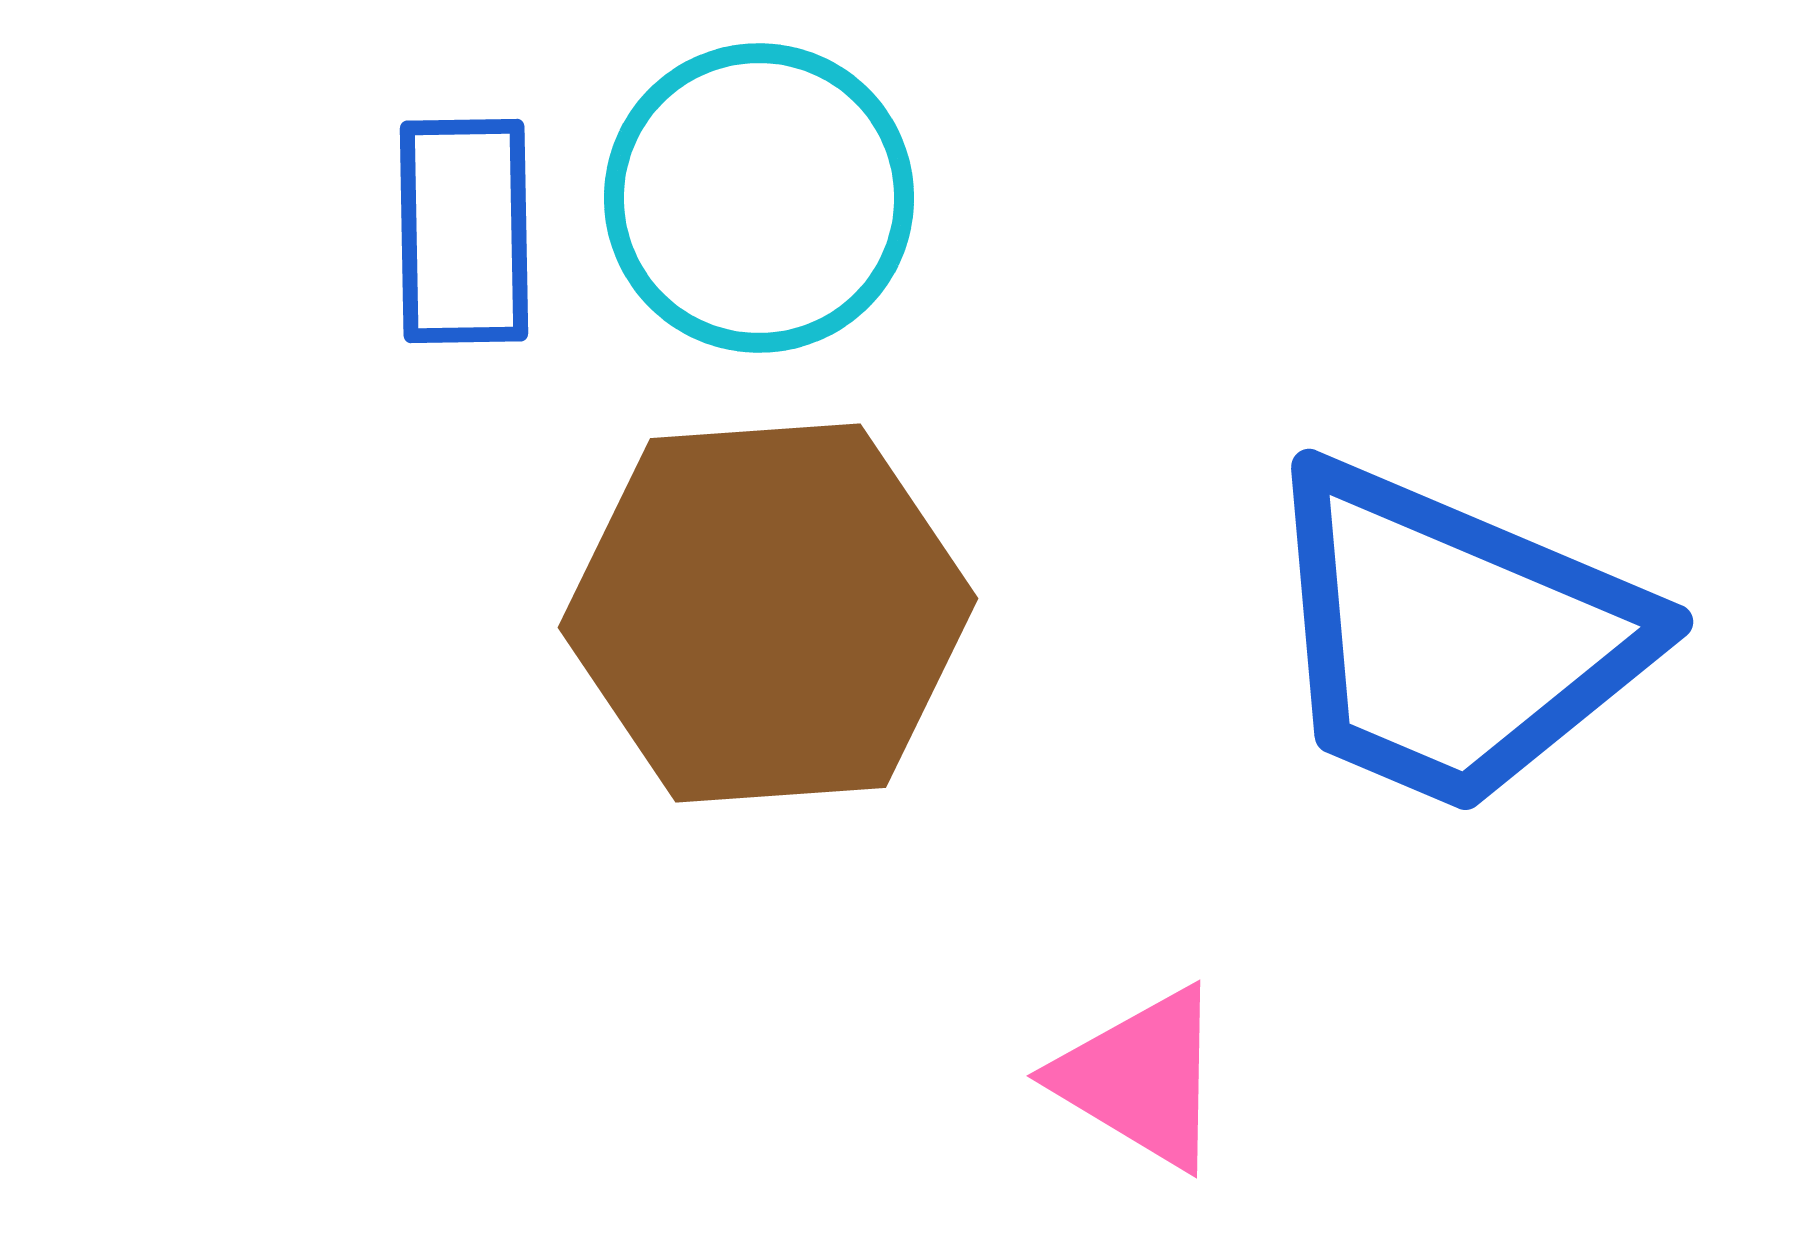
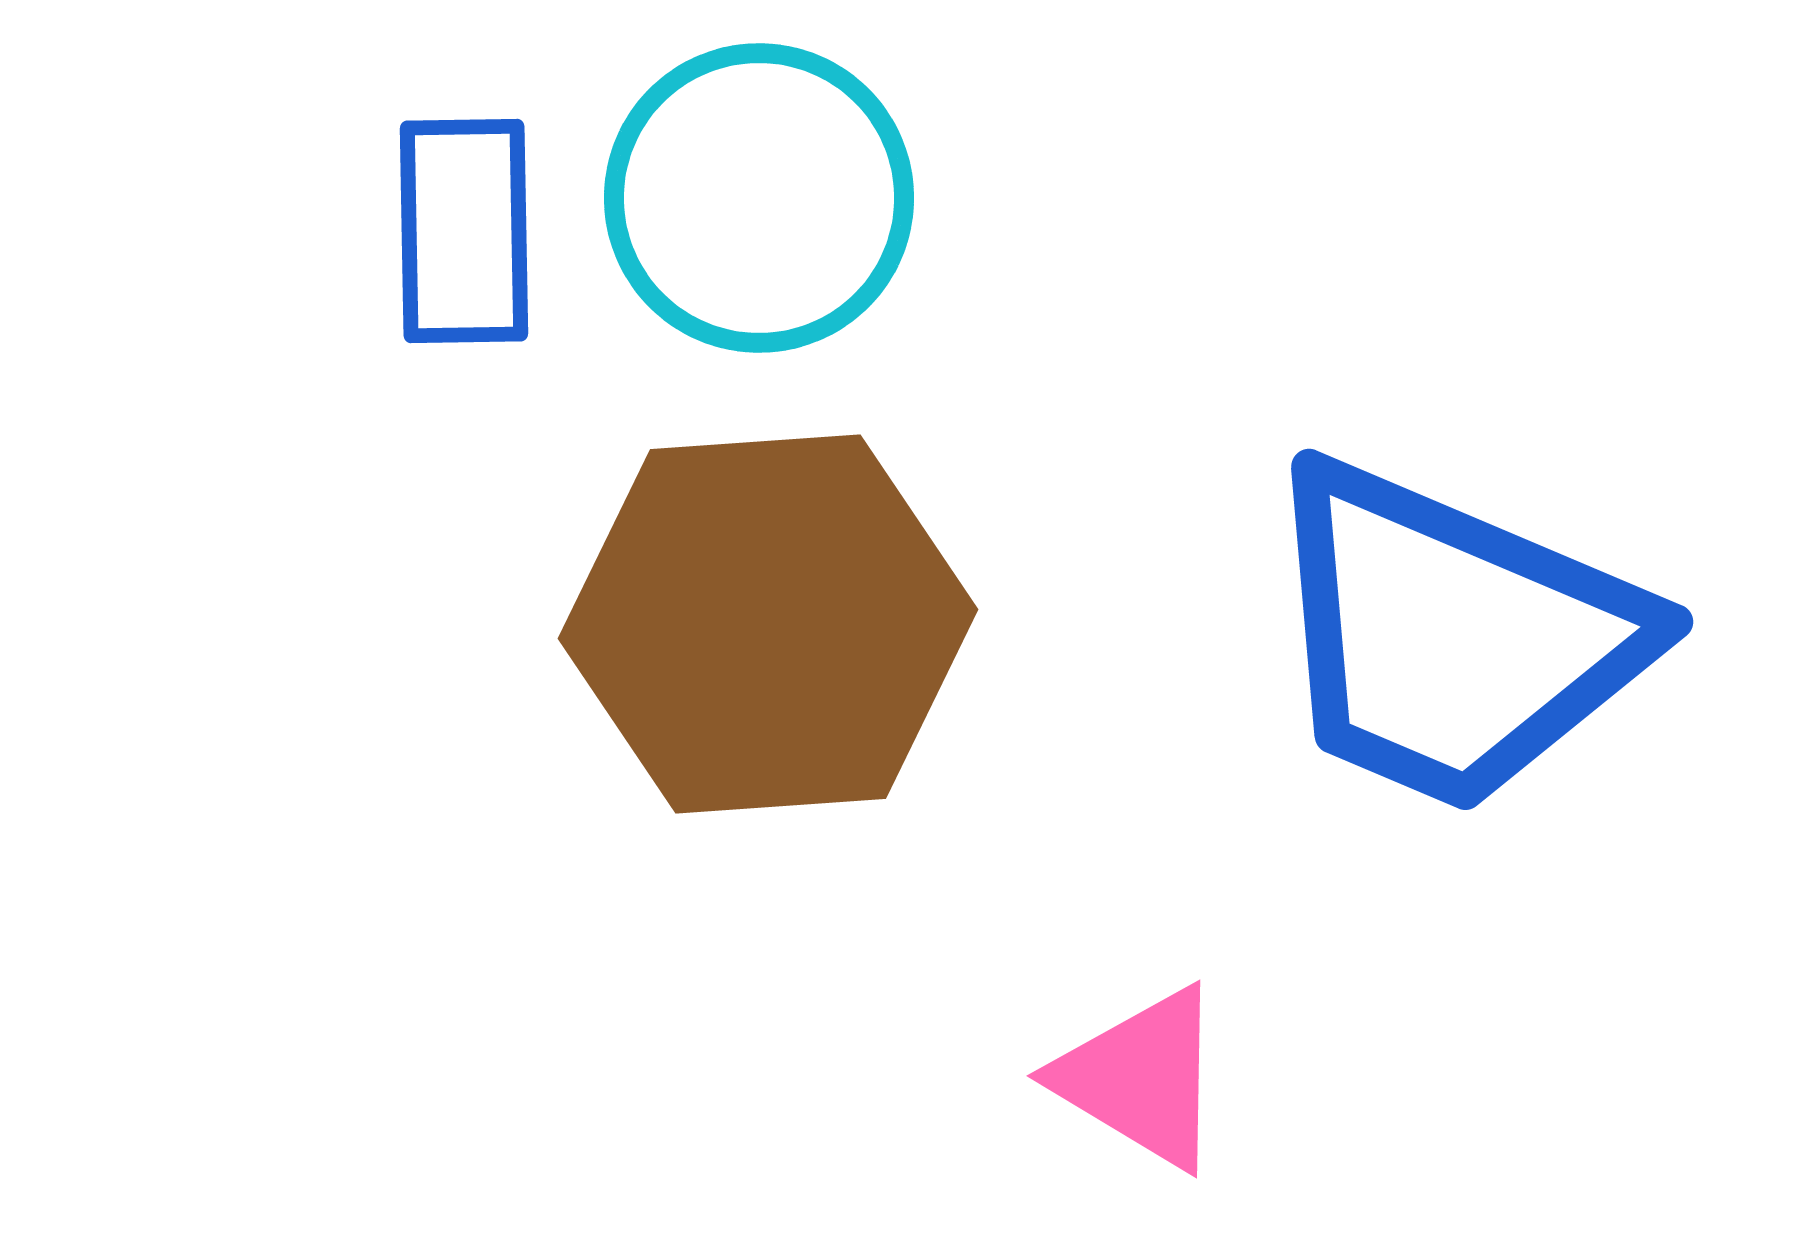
brown hexagon: moved 11 px down
